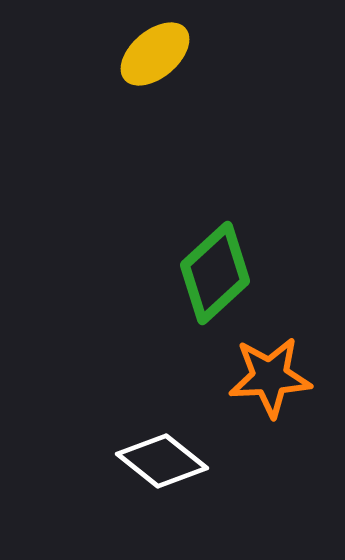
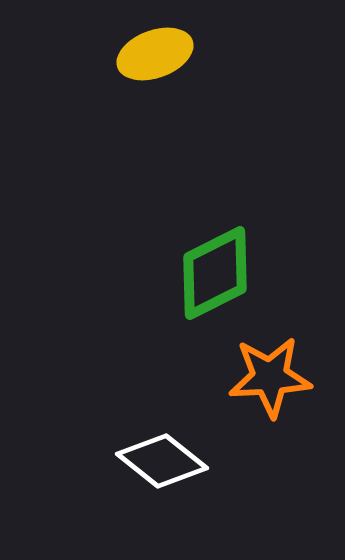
yellow ellipse: rotated 20 degrees clockwise
green diamond: rotated 16 degrees clockwise
